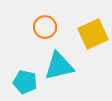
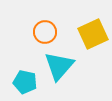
orange circle: moved 5 px down
cyan triangle: rotated 36 degrees counterclockwise
